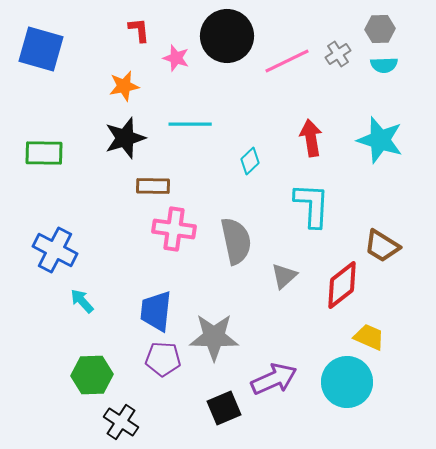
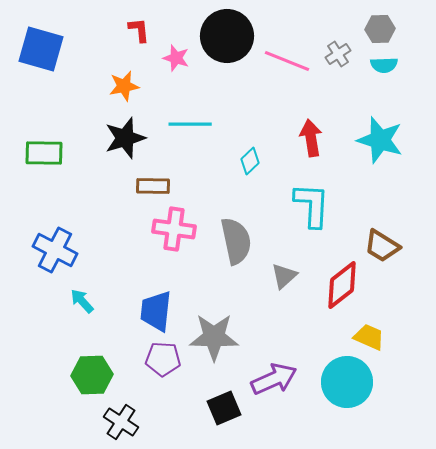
pink line: rotated 48 degrees clockwise
